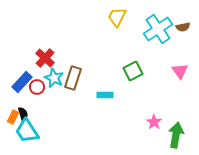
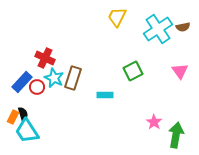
red cross: rotated 18 degrees counterclockwise
